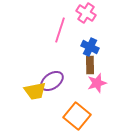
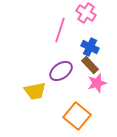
brown rectangle: rotated 42 degrees counterclockwise
purple ellipse: moved 9 px right, 10 px up
